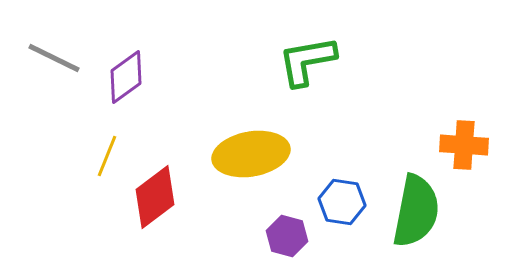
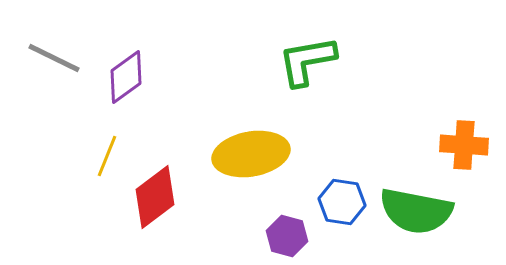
green semicircle: rotated 90 degrees clockwise
